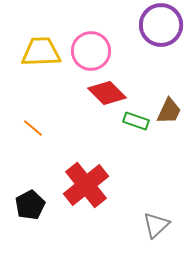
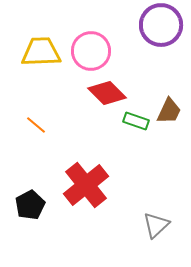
orange line: moved 3 px right, 3 px up
